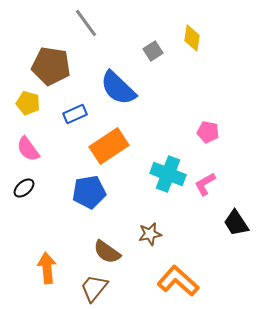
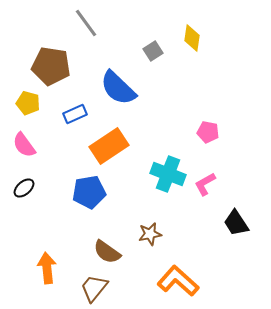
pink semicircle: moved 4 px left, 4 px up
